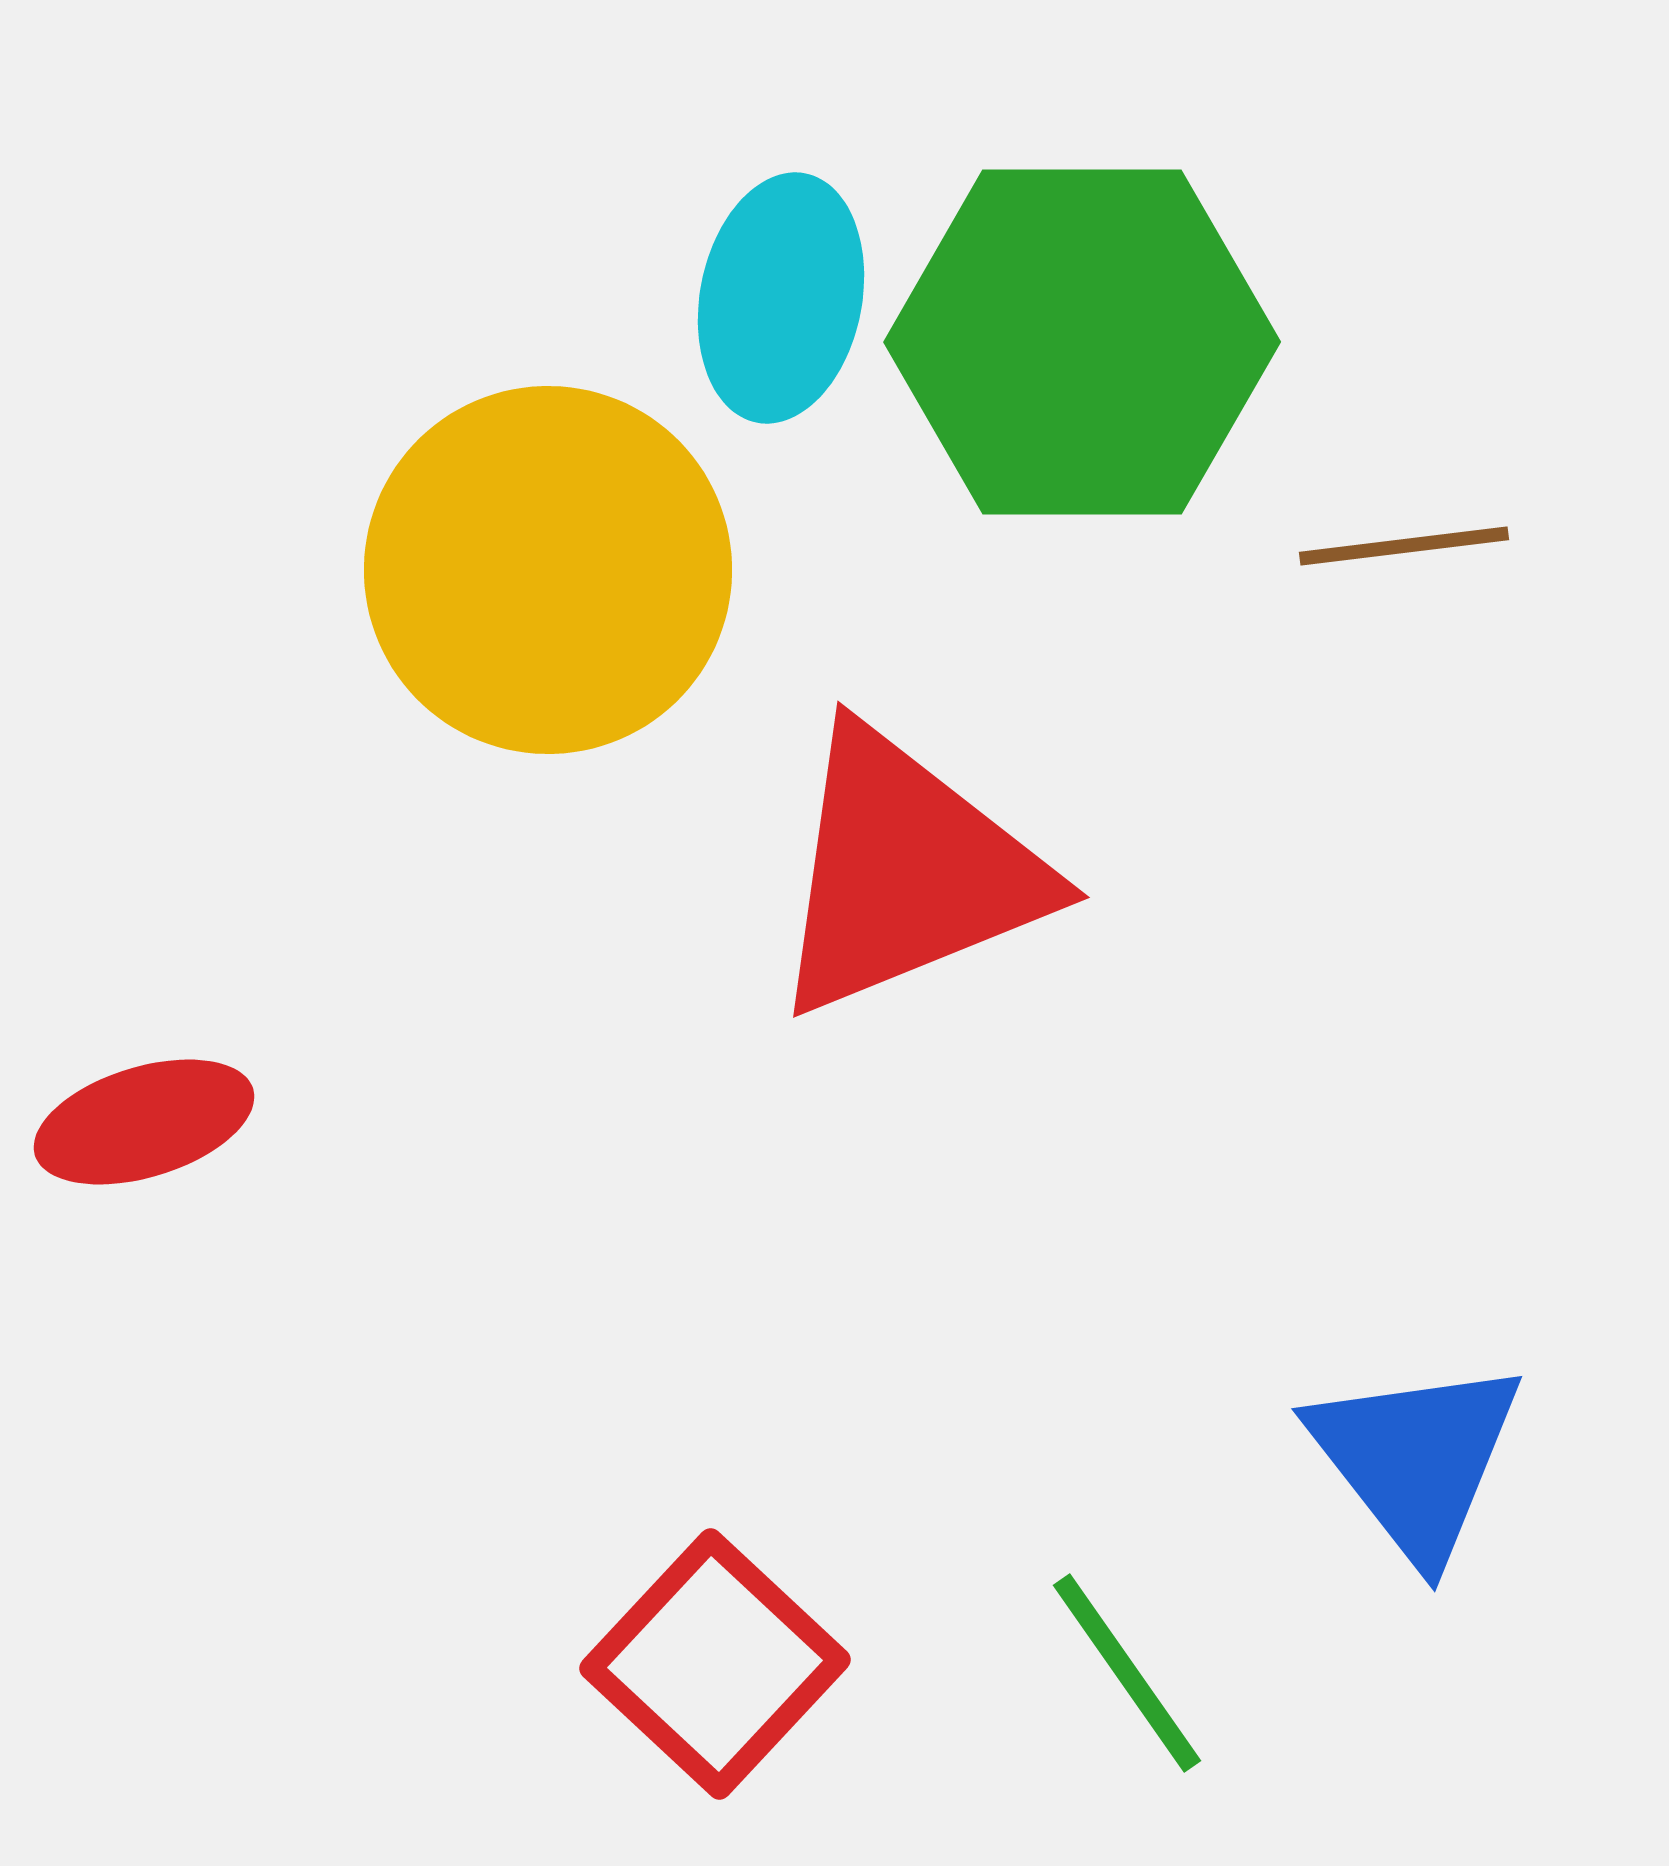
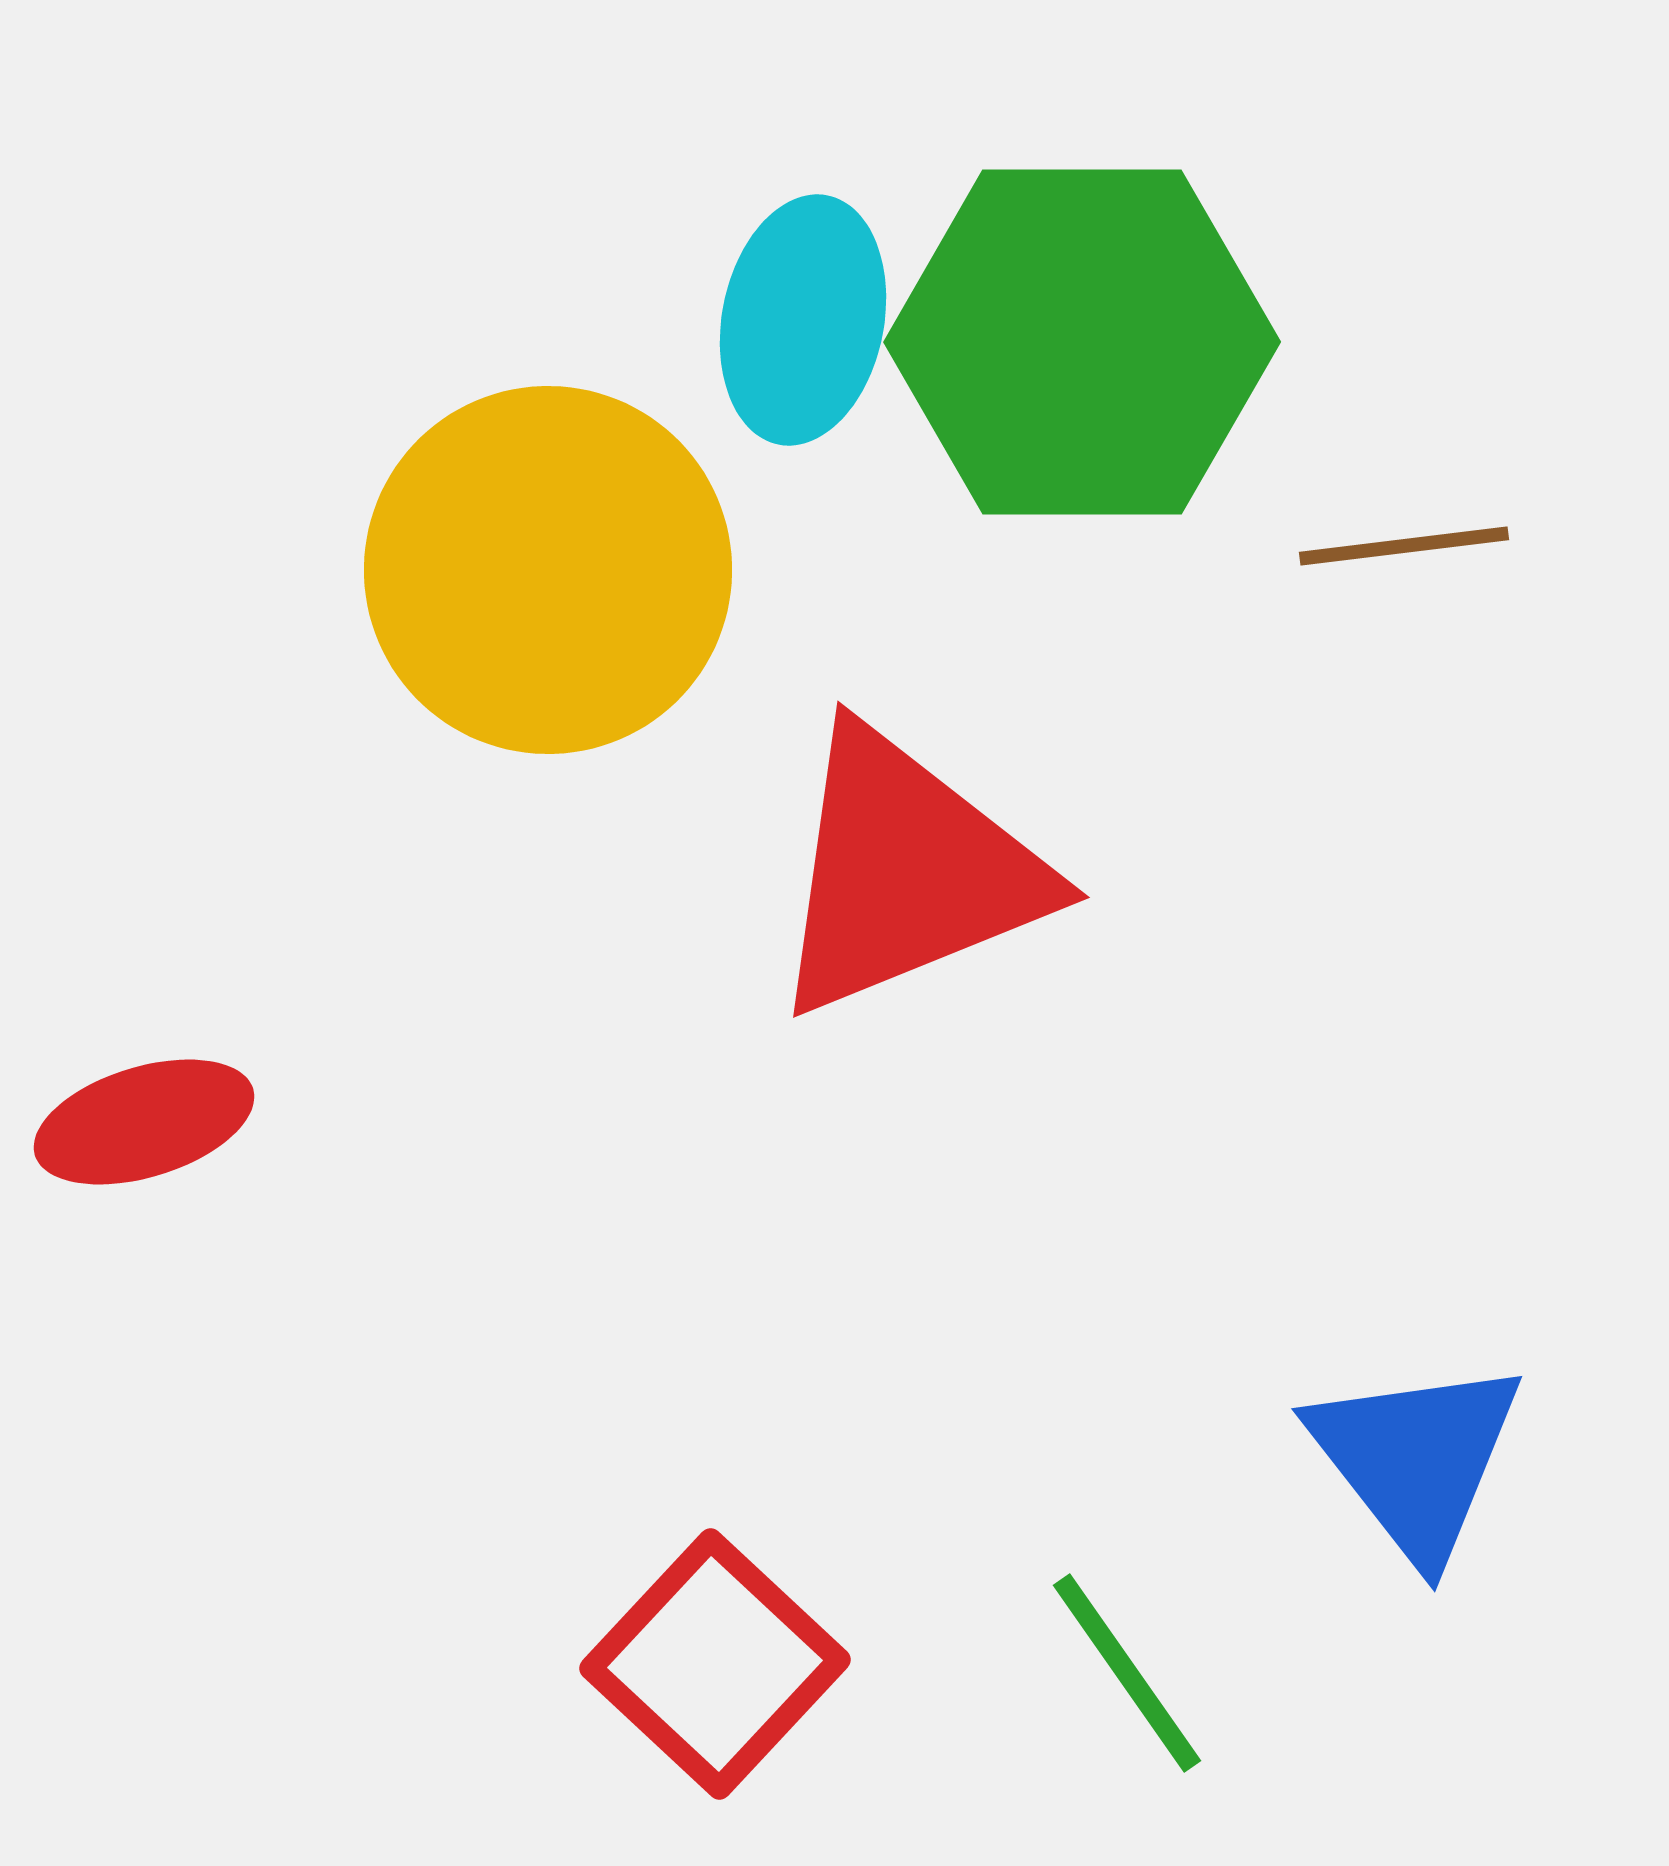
cyan ellipse: moved 22 px right, 22 px down
